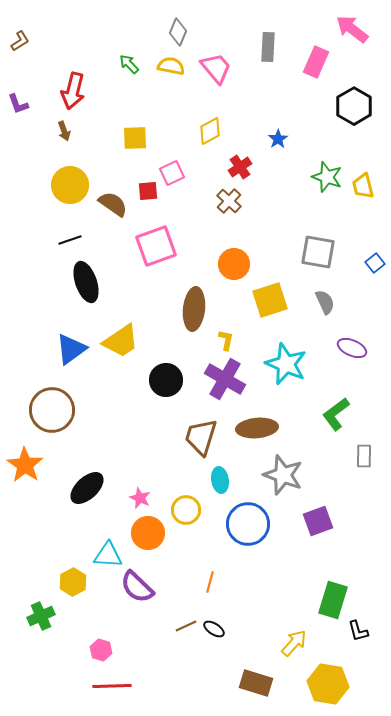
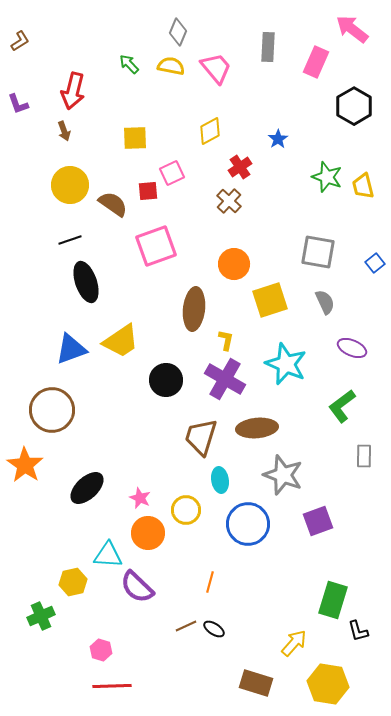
blue triangle at (71, 349): rotated 16 degrees clockwise
green L-shape at (336, 414): moved 6 px right, 8 px up
yellow hexagon at (73, 582): rotated 16 degrees clockwise
